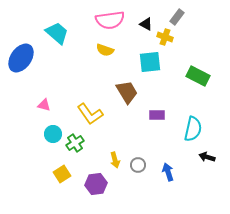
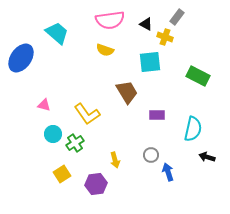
yellow L-shape: moved 3 px left
gray circle: moved 13 px right, 10 px up
